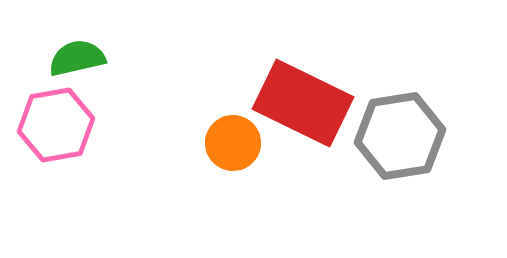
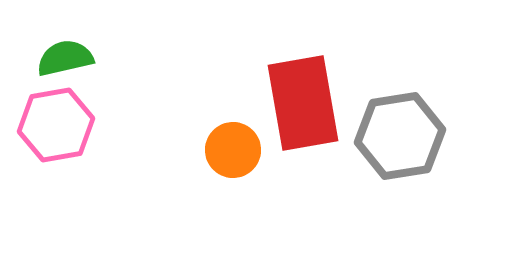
green semicircle: moved 12 px left
red rectangle: rotated 54 degrees clockwise
orange circle: moved 7 px down
